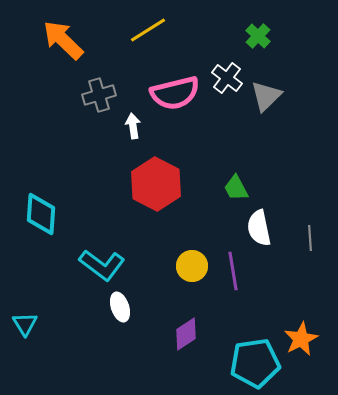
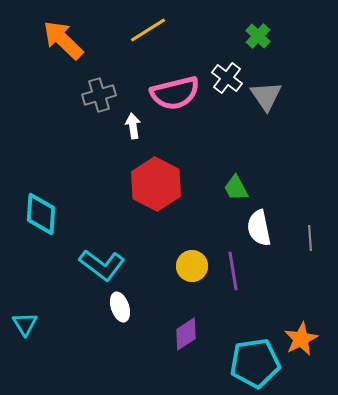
gray triangle: rotated 20 degrees counterclockwise
